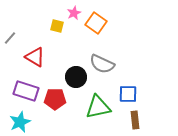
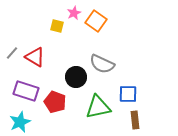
orange square: moved 2 px up
gray line: moved 2 px right, 15 px down
red pentagon: moved 3 px down; rotated 20 degrees clockwise
